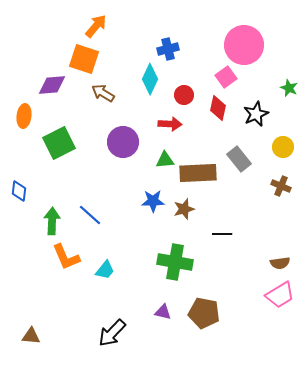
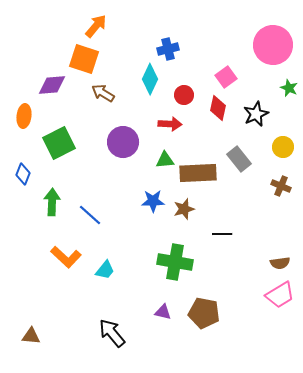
pink circle: moved 29 px right
blue diamond: moved 4 px right, 17 px up; rotated 15 degrees clockwise
green arrow: moved 19 px up
orange L-shape: rotated 24 degrees counterclockwise
black arrow: rotated 96 degrees clockwise
